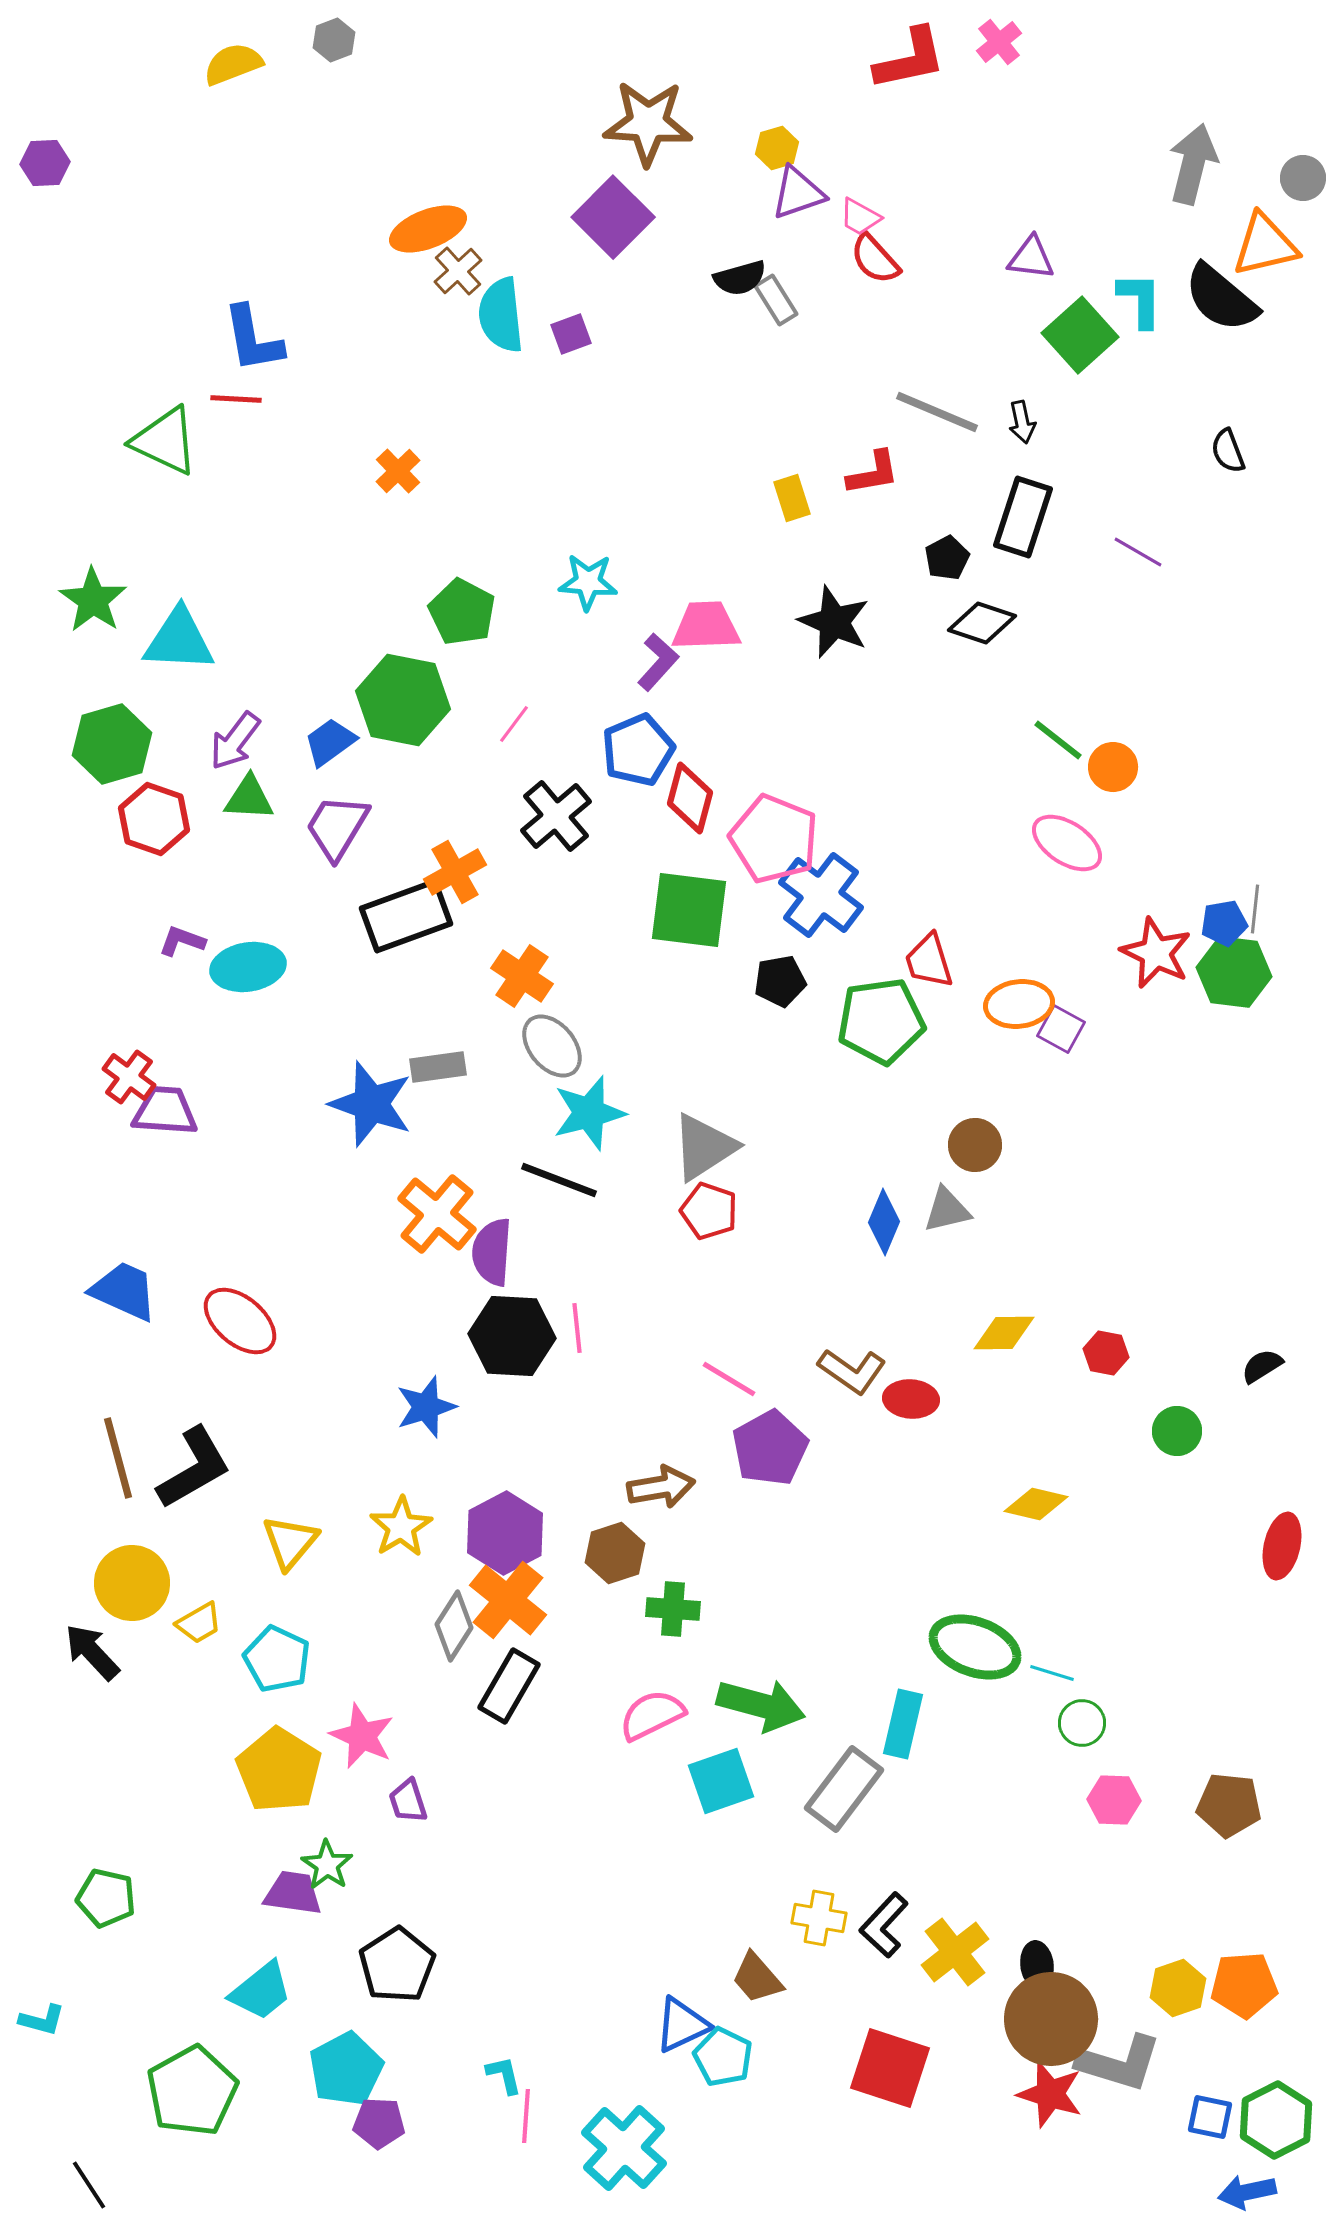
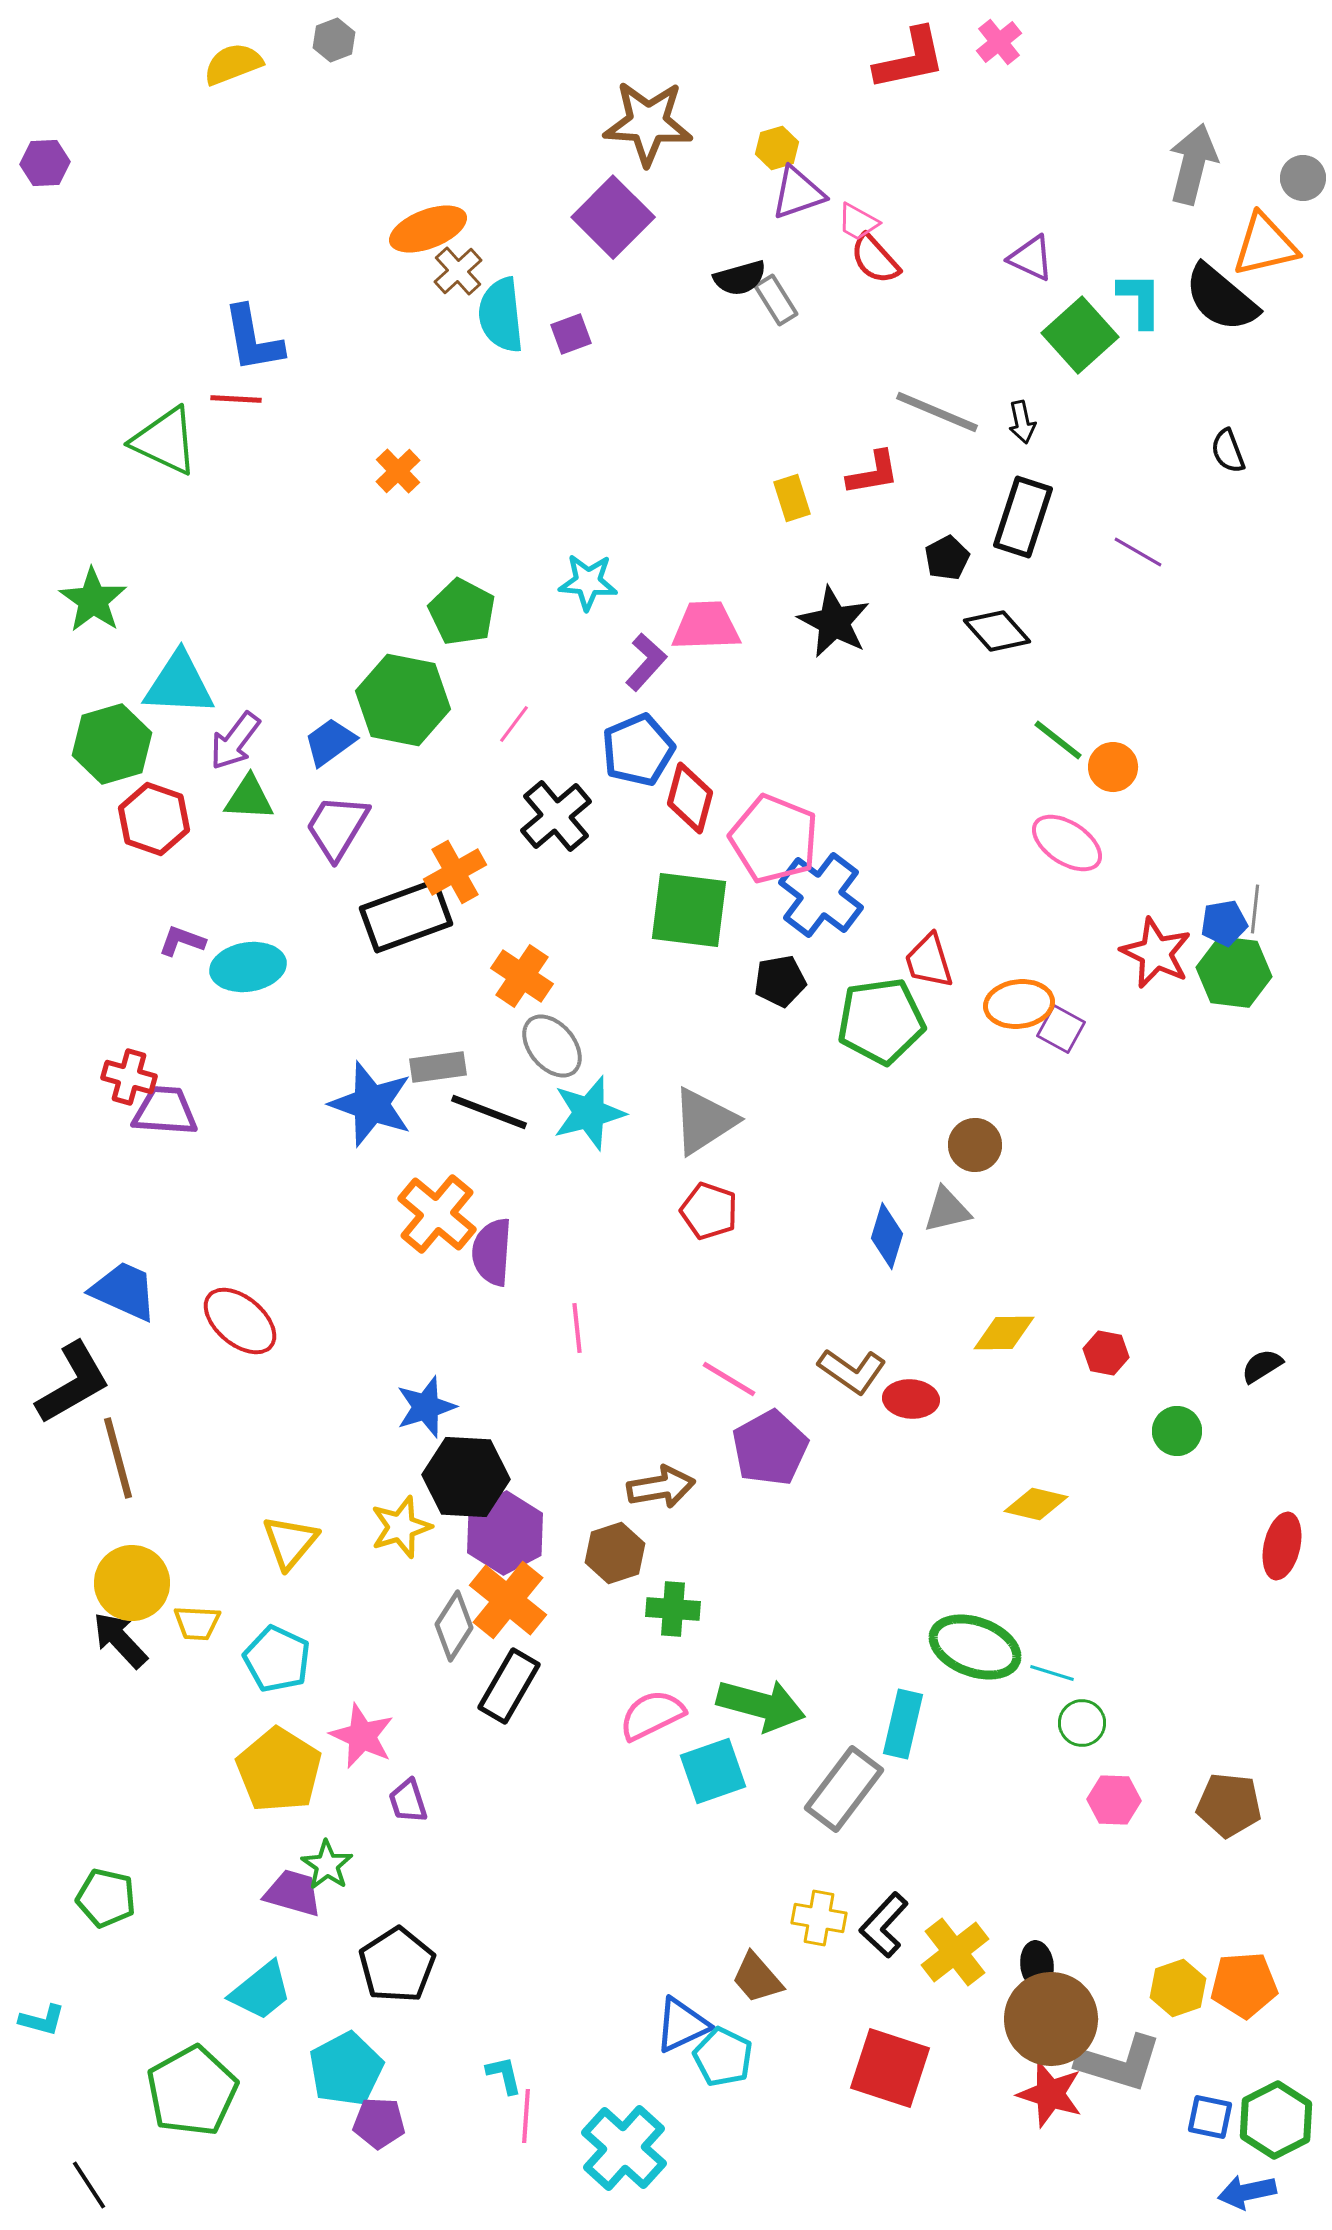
pink trapezoid at (860, 217): moved 2 px left, 5 px down
purple triangle at (1031, 258): rotated 18 degrees clockwise
black star at (834, 622): rotated 4 degrees clockwise
black diamond at (982, 623): moved 15 px right, 8 px down; rotated 30 degrees clockwise
cyan triangle at (179, 640): moved 44 px down
purple L-shape at (658, 662): moved 12 px left
red cross at (129, 1077): rotated 20 degrees counterclockwise
gray triangle at (704, 1147): moved 26 px up
black line at (559, 1180): moved 70 px left, 68 px up
blue diamond at (884, 1222): moved 3 px right, 14 px down; rotated 6 degrees counterclockwise
black hexagon at (512, 1336): moved 46 px left, 141 px down
black L-shape at (194, 1468): moved 121 px left, 85 px up
yellow star at (401, 1527): rotated 14 degrees clockwise
yellow trapezoid at (199, 1623): moved 2 px left; rotated 33 degrees clockwise
black arrow at (92, 1652): moved 28 px right, 12 px up
cyan square at (721, 1781): moved 8 px left, 10 px up
purple trapezoid at (293, 1893): rotated 8 degrees clockwise
